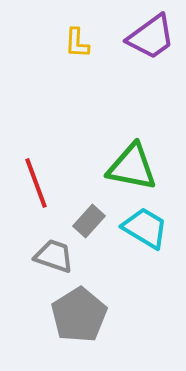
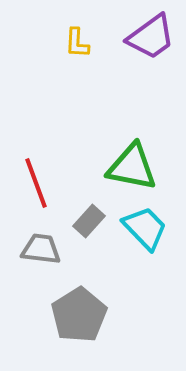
cyan trapezoid: rotated 15 degrees clockwise
gray trapezoid: moved 13 px left, 7 px up; rotated 12 degrees counterclockwise
